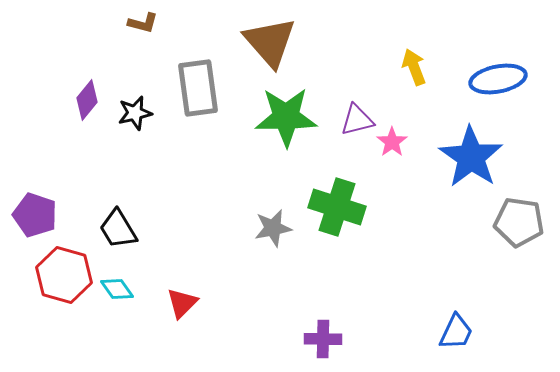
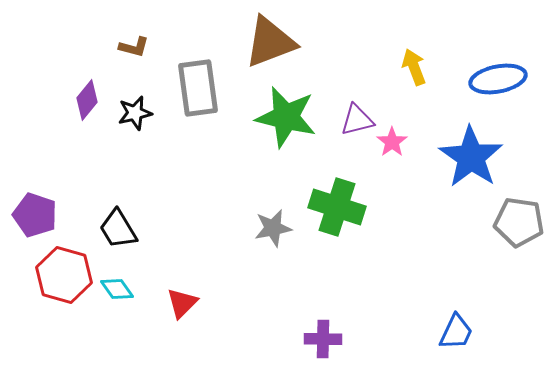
brown L-shape: moved 9 px left, 24 px down
brown triangle: rotated 50 degrees clockwise
green star: rotated 14 degrees clockwise
